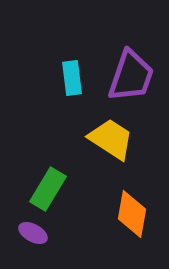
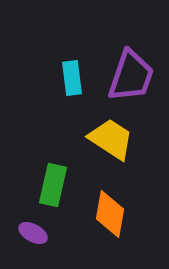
green rectangle: moved 5 px right, 4 px up; rotated 18 degrees counterclockwise
orange diamond: moved 22 px left
